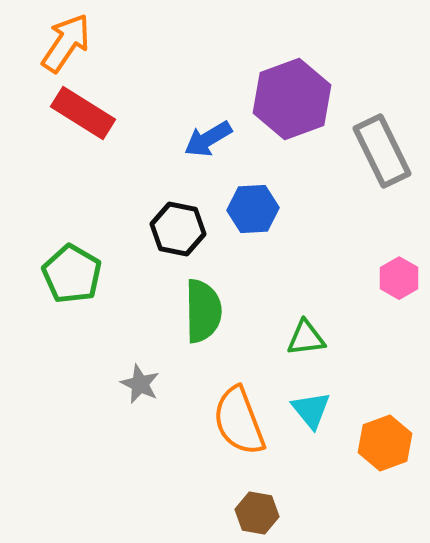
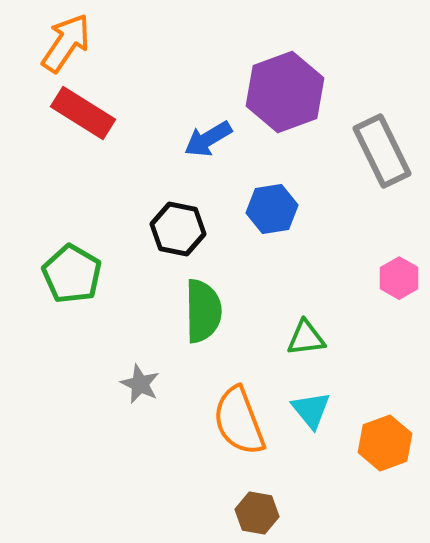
purple hexagon: moved 7 px left, 7 px up
blue hexagon: moved 19 px right; rotated 6 degrees counterclockwise
